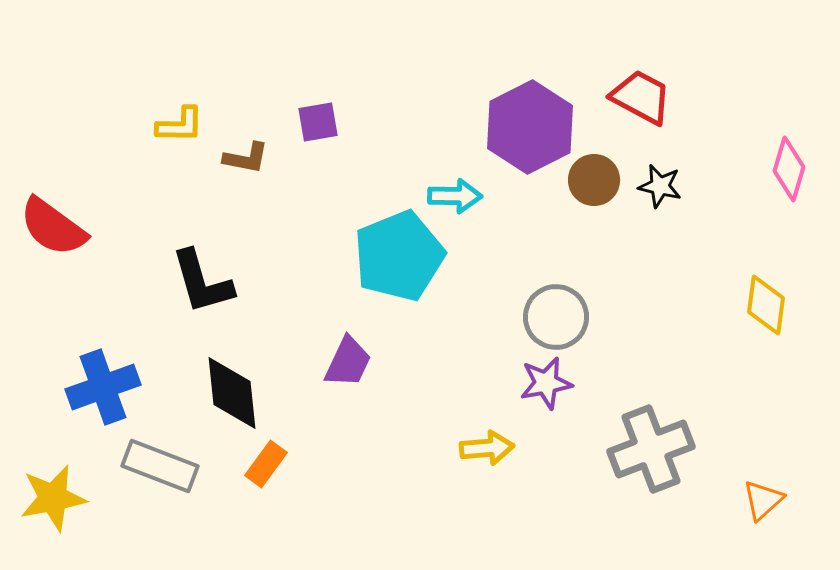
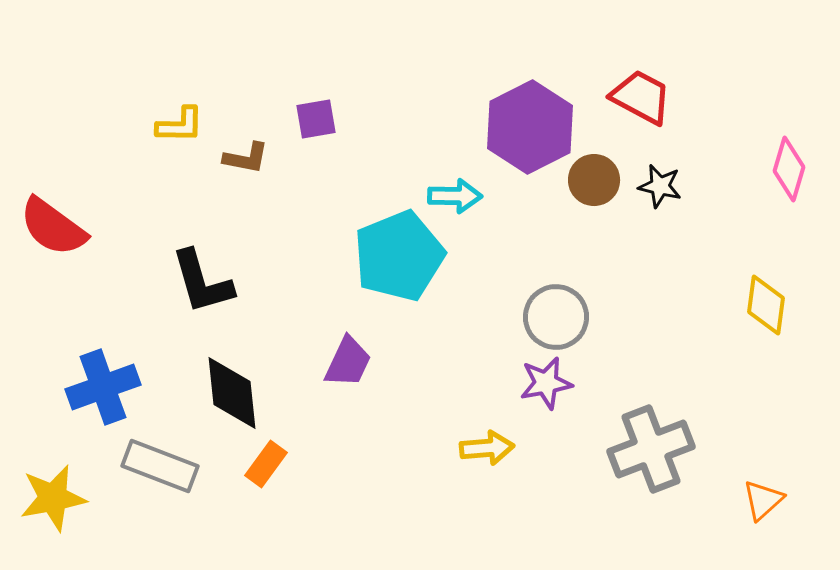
purple square: moved 2 px left, 3 px up
